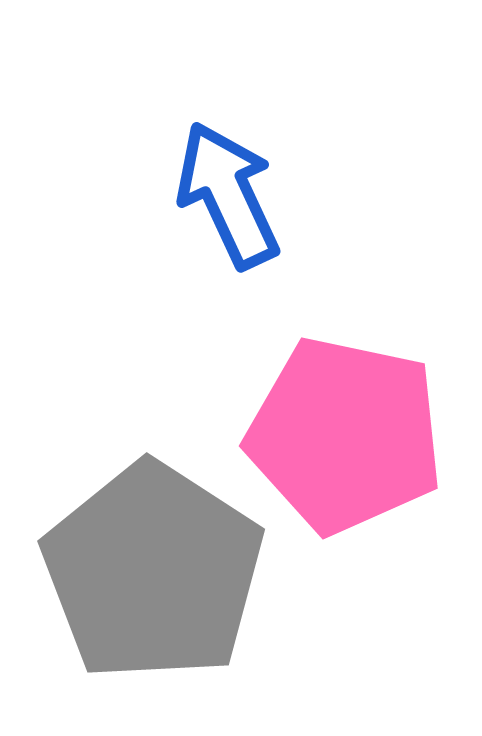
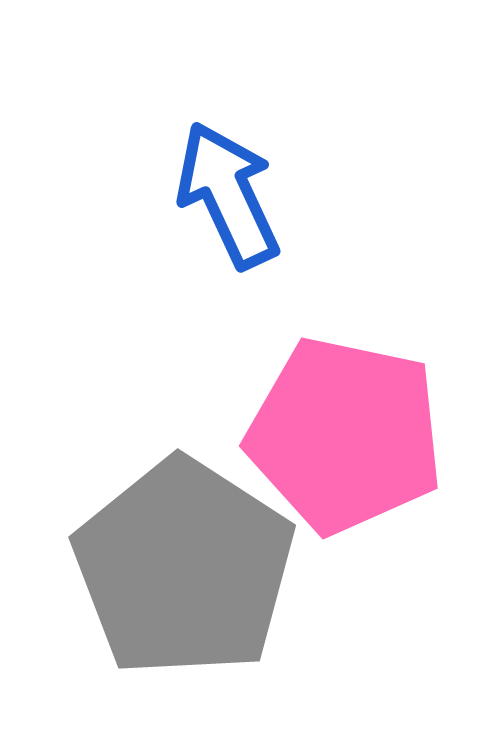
gray pentagon: moved 31 px right, 4 px up
